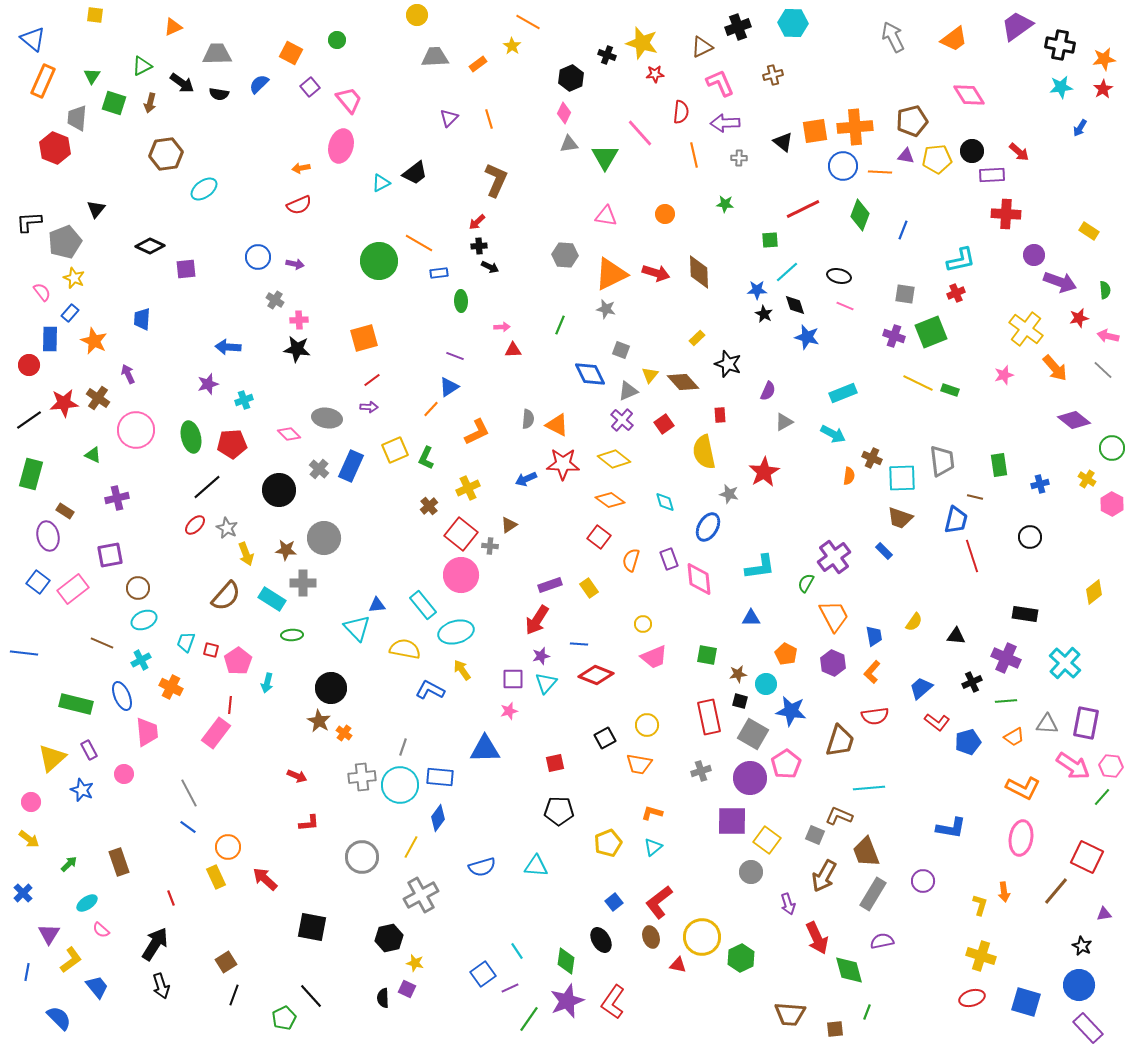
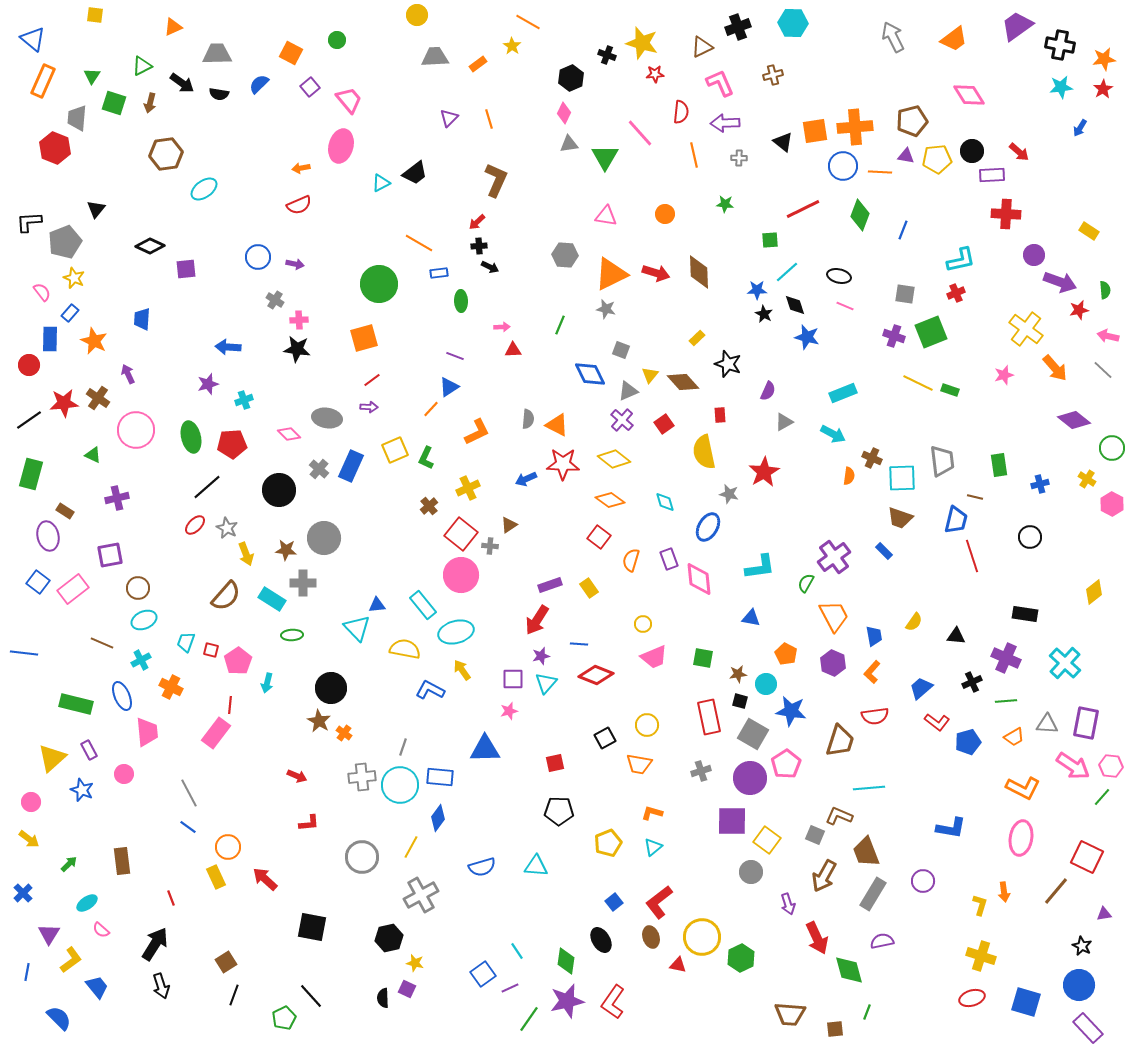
green circle at (379, 261): moved 23 px down
red star at (1079, 318): moved 8 px up
blue triangle at (751, 618): rotated 12 degrees clockwise
green square at (707, 655): moved 4 px left, 3 px down
brown rectangle at (119, 862): moved 3 px right, 1 px up; rotated 12 degrees clockwise
purple star at (567, 1001): rotated 8 degrees clockwise
